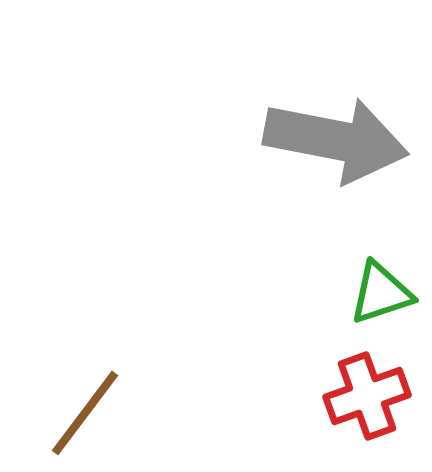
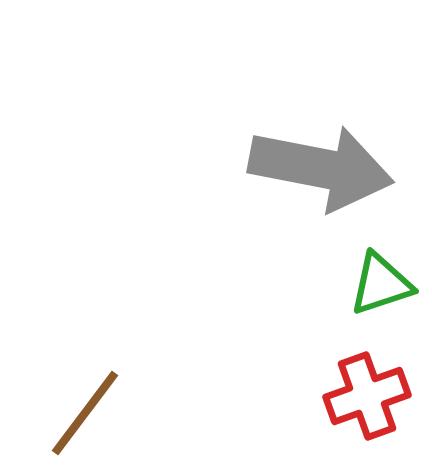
gray arrow: moved 15 px left, 28 px down
green triangle: moved 9 px up
